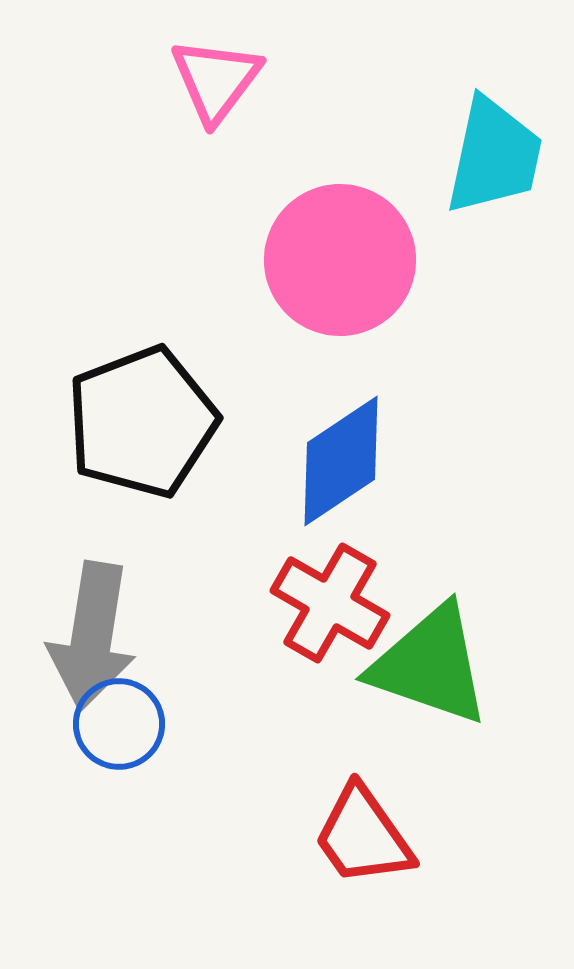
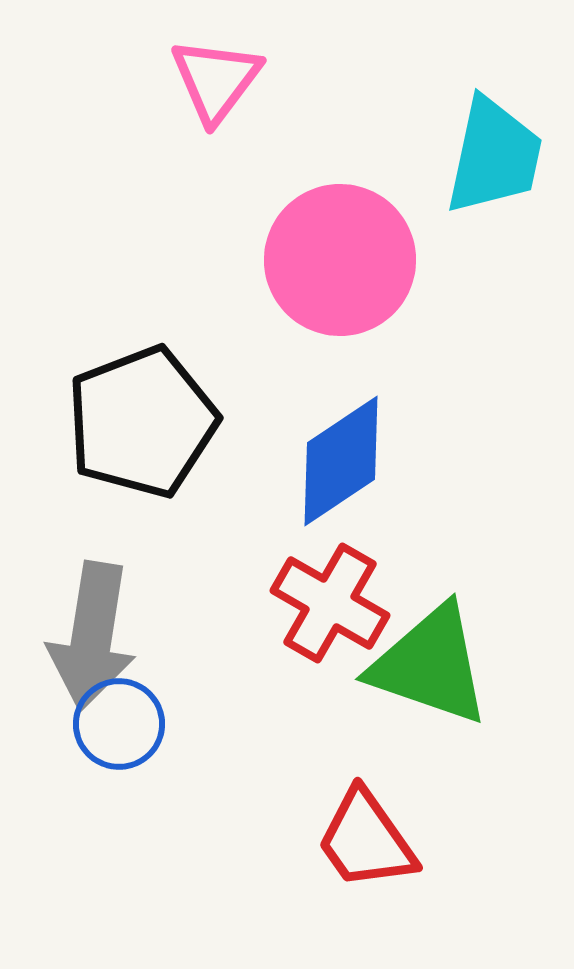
red trapezoid: moved 3 px right, 4 px down
